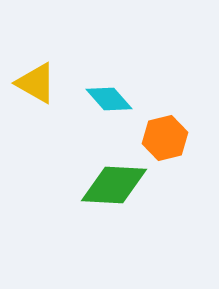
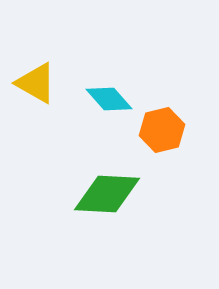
orange hexagon: moved 3 px left, 8 px up
green diamond: moved 7 px left, 9 px down
